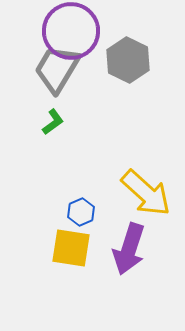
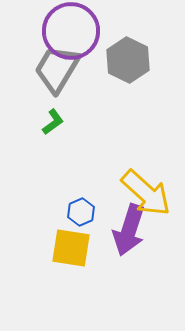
purple arrow: moved 19 px up
